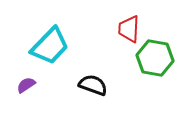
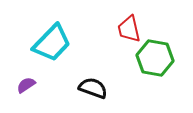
red trapezoid: rotated 16 degrees counterclockwise
cyan trapezoid: moved 2 px right, 3 px up
black semicircle: moved 3 px down
